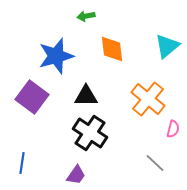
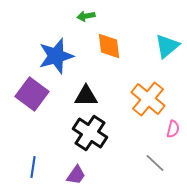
orange diamond: moved 3 px left, 3 px up
purple square: moved 3 px up
blue line: moved 11 px right, 4 px down
